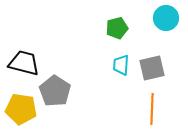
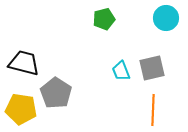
green pentagon: moved 13 px left, 9 px up
cyan trapezoid: moved 6 px down; rotated 25 degrees counterclockwise
gray pentagon: moved 1 px right, 2 px down
orange line: moved 1 px right, 1 px down
